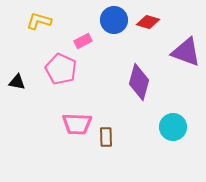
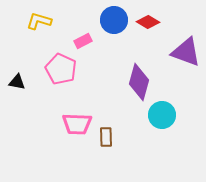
red diamond: rotated 15 degrees clockwise
cyan circle: moved 11 px left, 12 px up
